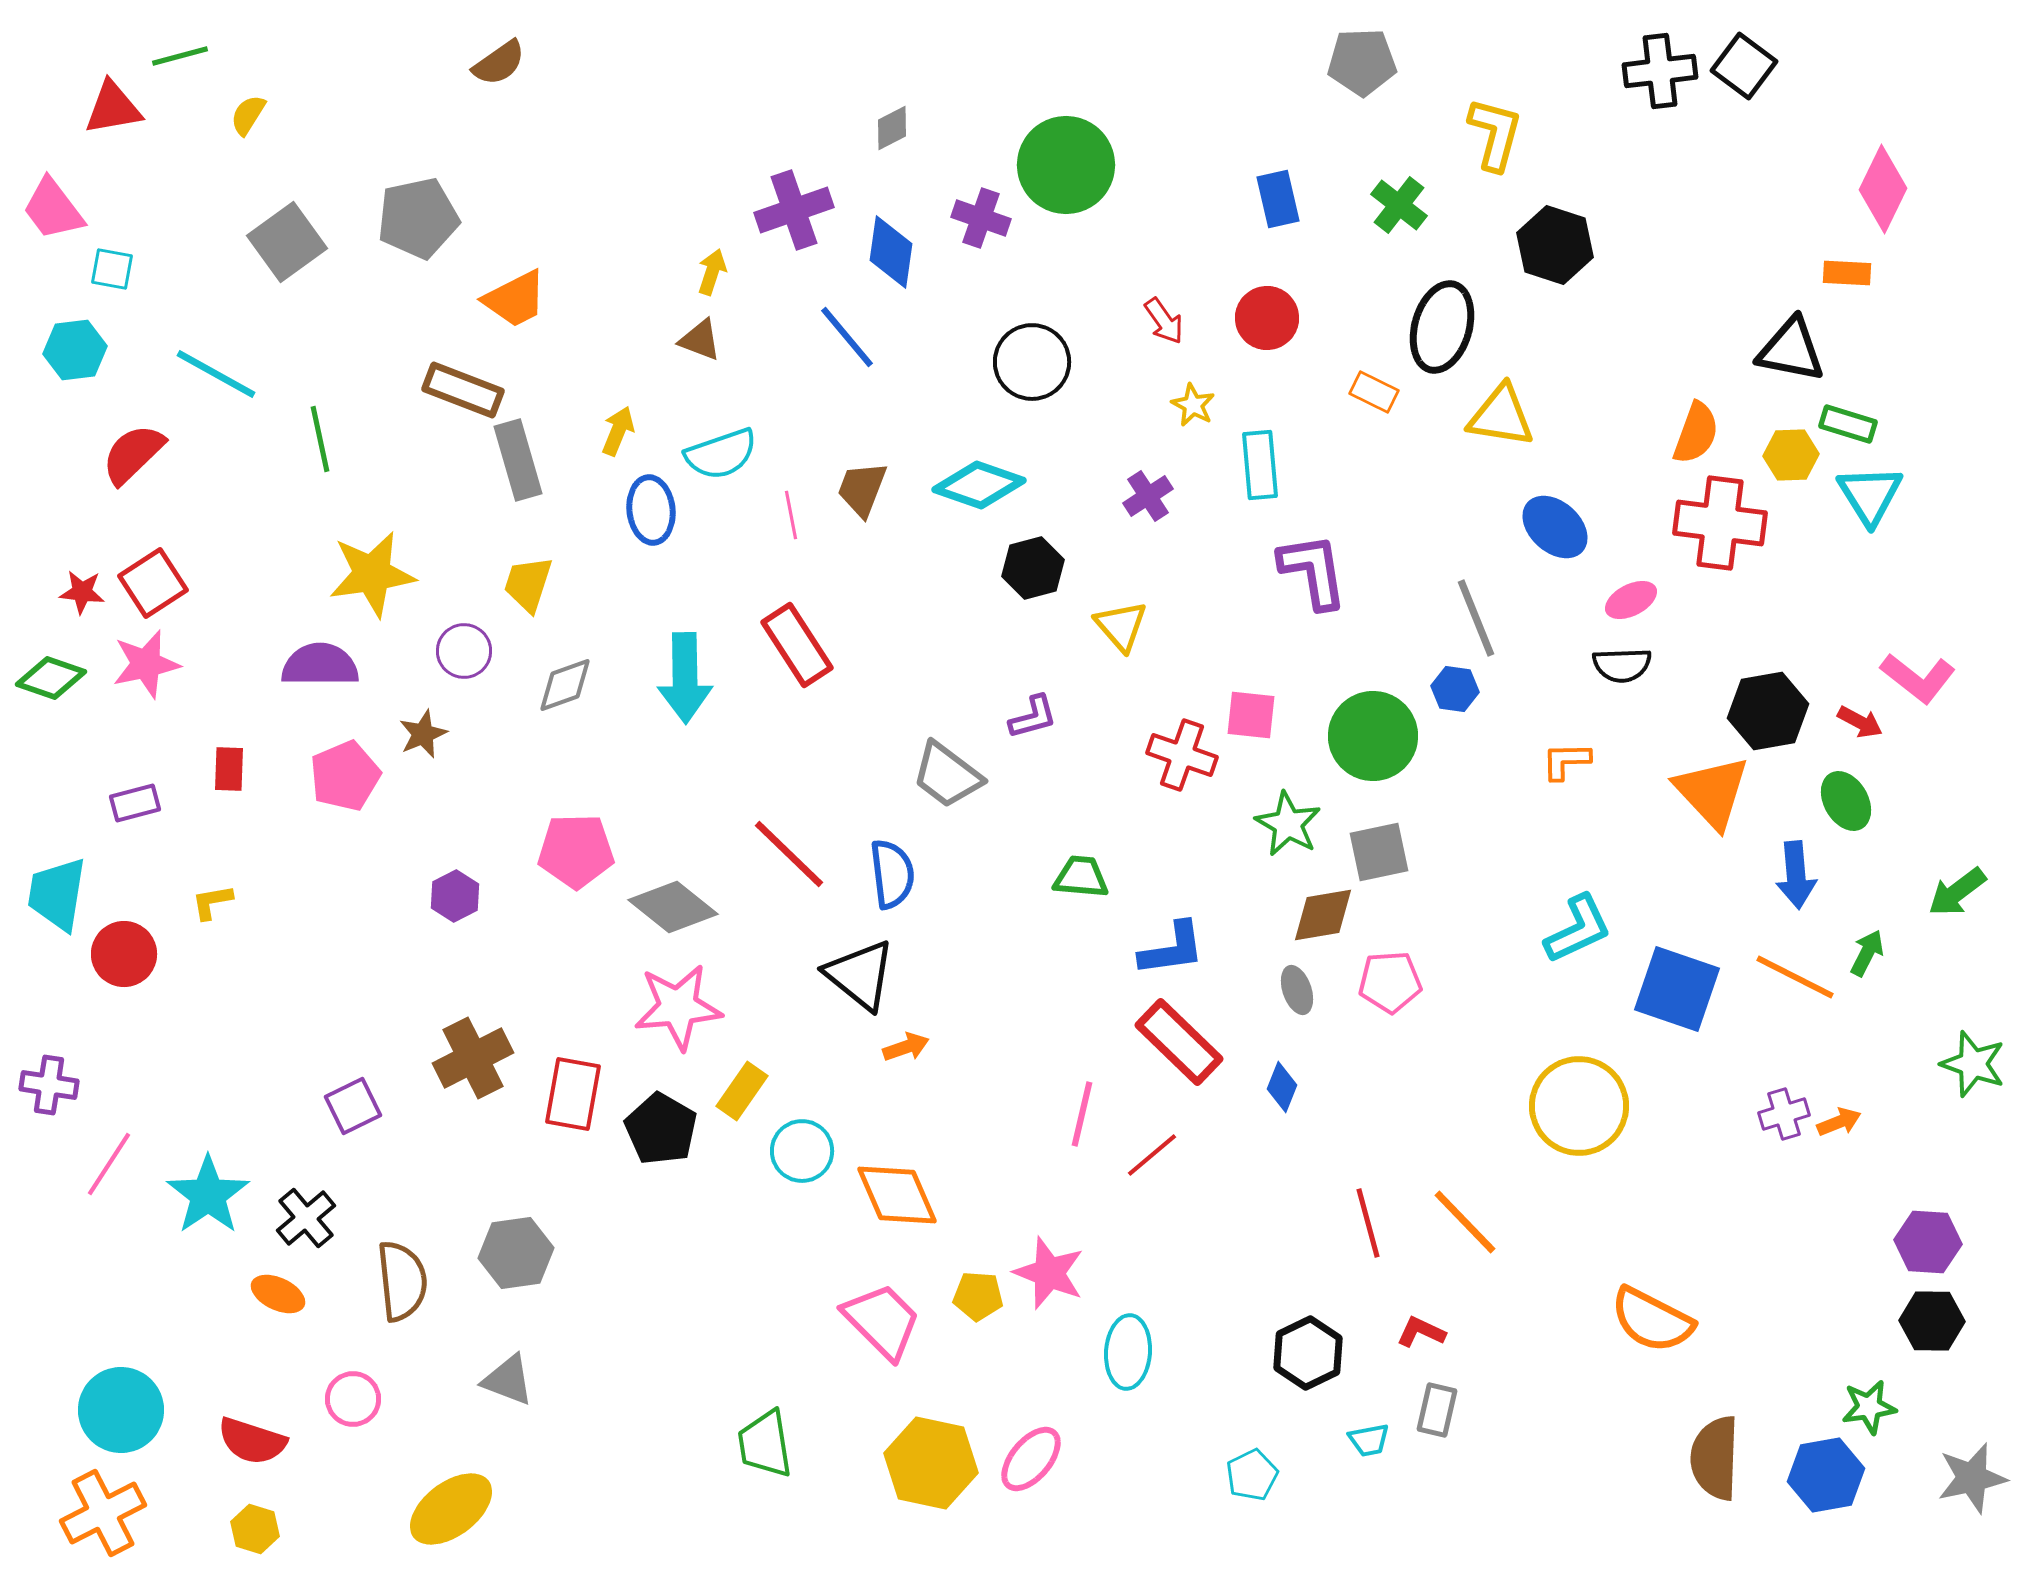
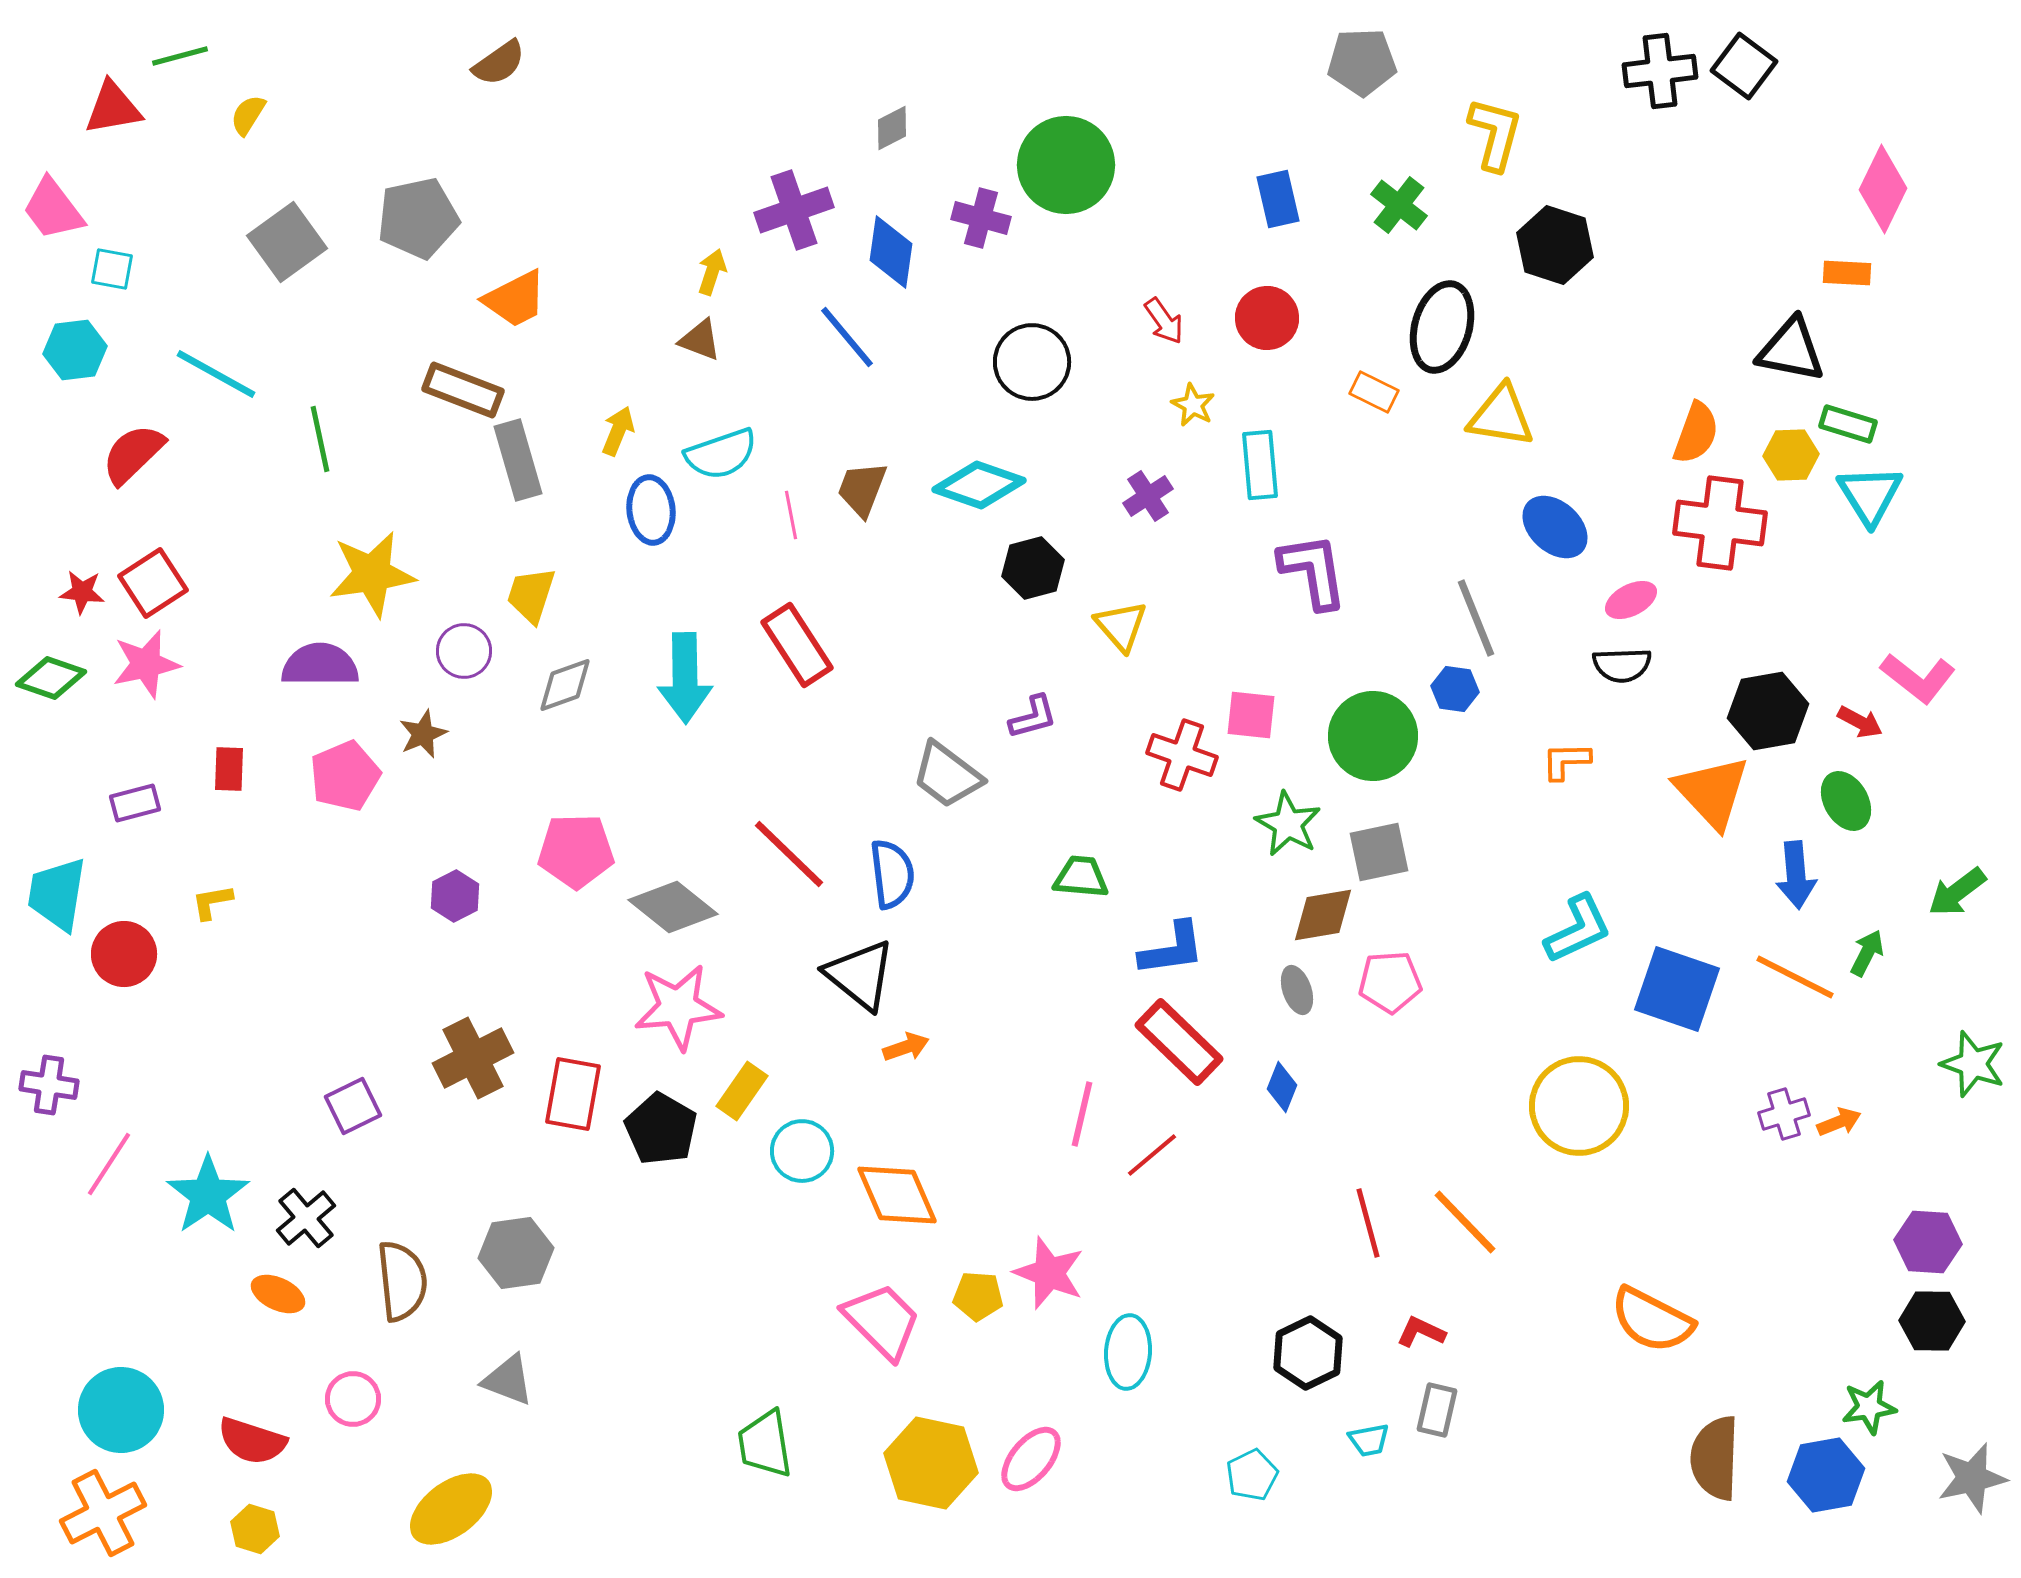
purple cross at (981, 218): rotated 4 degrees counterclockwise
yellow trapezoid at (528, 584): moved 3 px right, 11 px down
